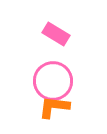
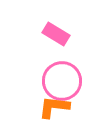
pink circle: moved 9 px right
